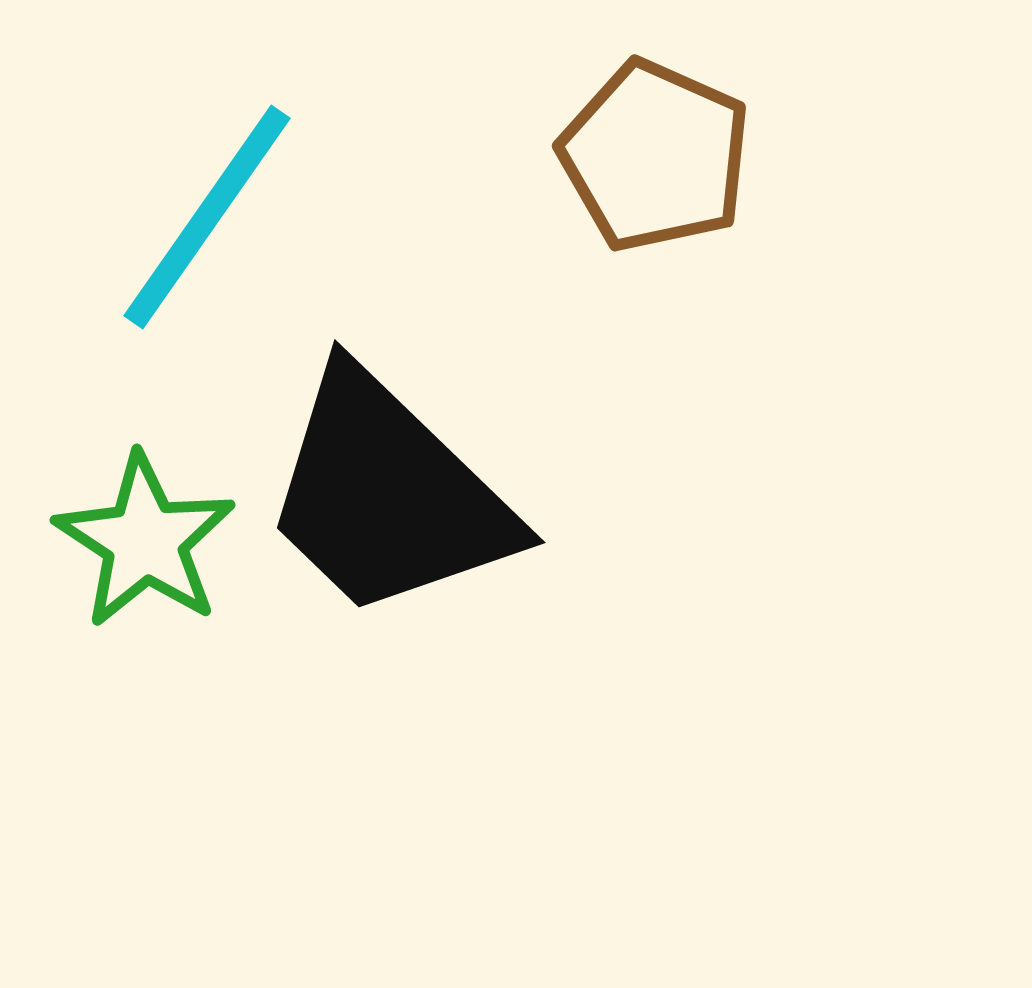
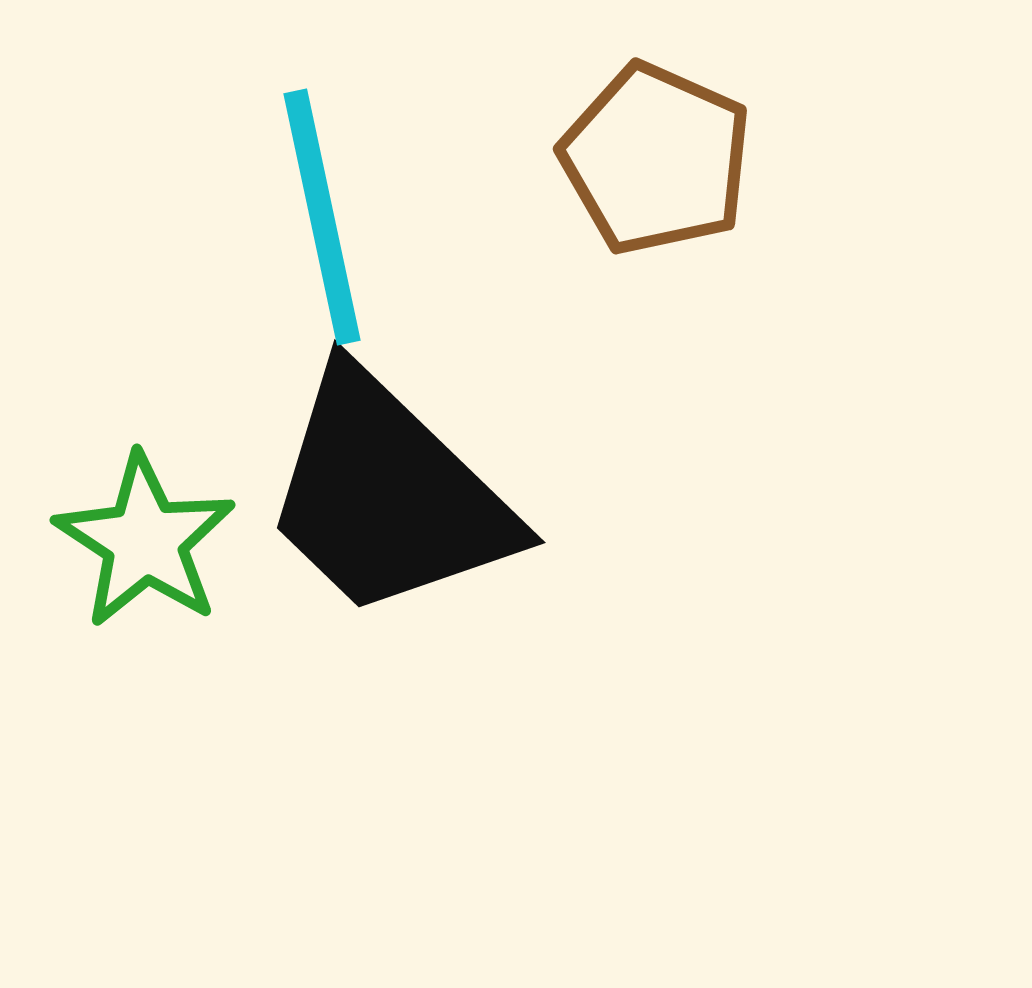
brown pentagon: moved 1 px right, 3 px down
cyan line: moved 115 px right; rotated 47 degrees counterclockwise
